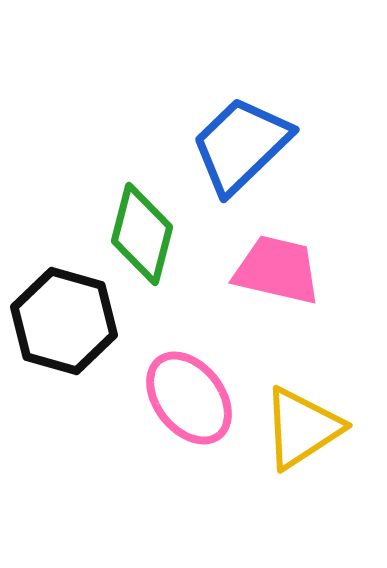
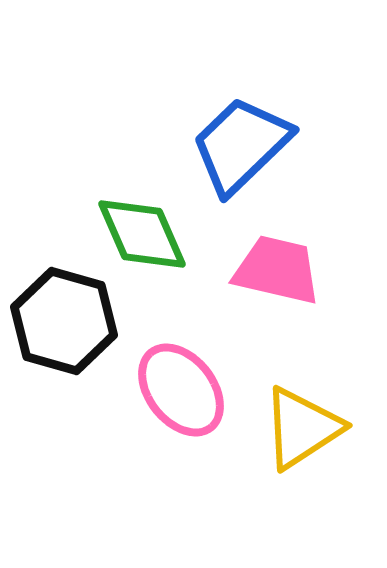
green diamond: rotated 38 degrees counterclockwise
pink ellipse: moved 8 px left, 8 px up
